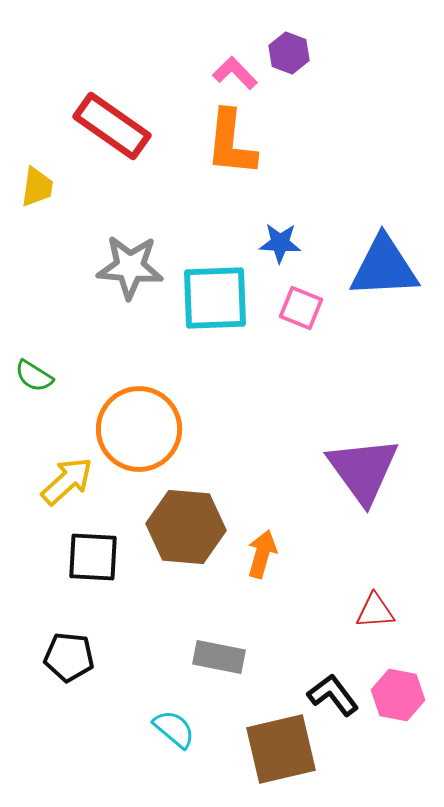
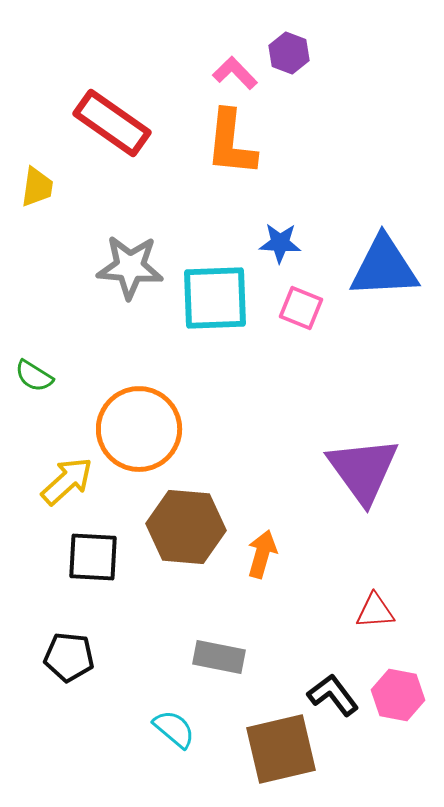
red rectangle: moved 3 px up
